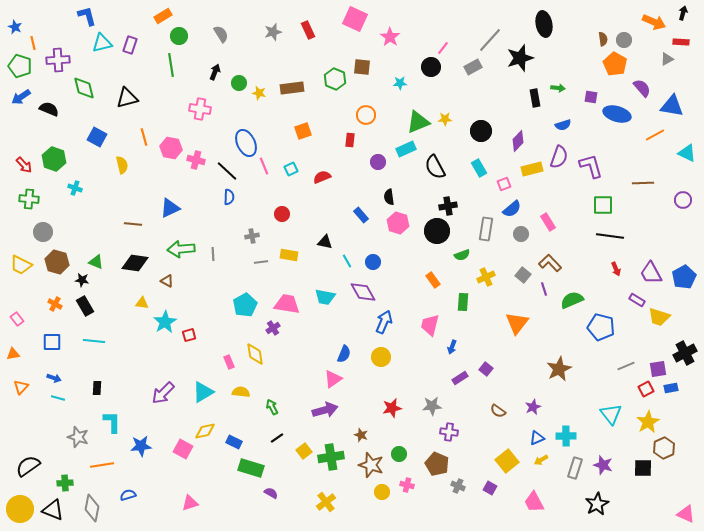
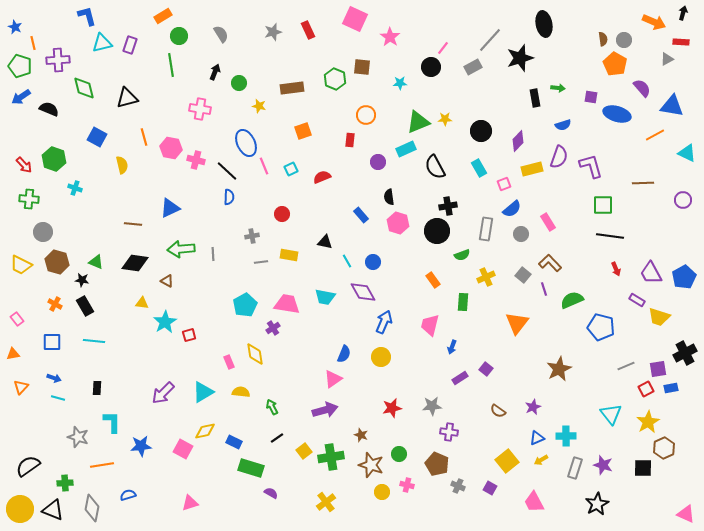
yellow star at (259, 93): moved 13 px down
